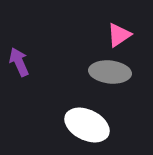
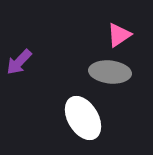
purple arrow: rotated 112 degrees counterclockwise
white ellipse: moved 4 px left, 7 px up; rotated 33 degrees clockwise
